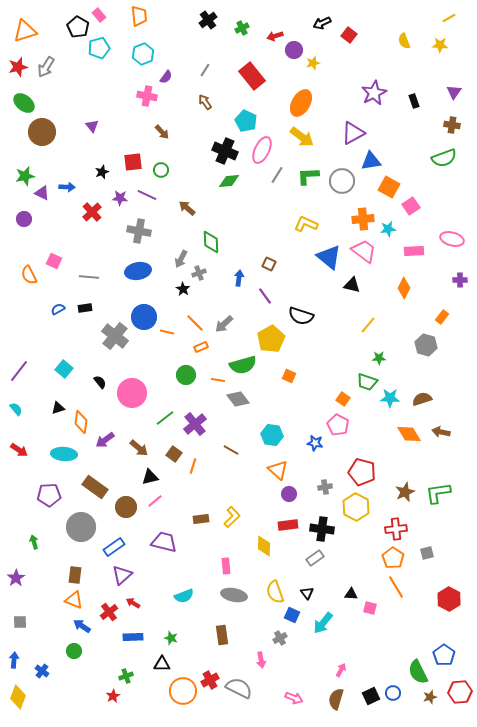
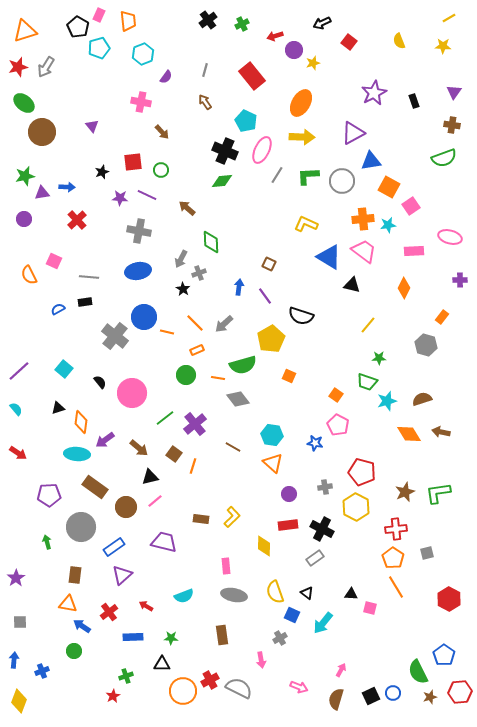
pink rectangle at (99, 15): rotated 64 degrees clockwise
orange trapezoid at (139, 16): moved 11 px left, 5 px down
green cross at (242, 28): moved 4 px up
red square at (349, 35): moved 7 px down
yellow semicircle at (404, 41): moved 5 px left
yellow star at (440, 45): moved 3 px right, 1 px down
gray line at (205, 70): rotated 16 degrees counterclockwise
pink cross at (147, 96): moved 6 px left, 6 px down
yellow arrow at (302, 137): rotated 35 degrees counterclockwise
green diamond at (229, 181): moved 7 px left
purple triangle at (42, 193): rotated 35 degrees counterclockwise
red cross at (92, 212): moved 15 px left, 8 px down
cyan star at (388, 229): moved 4 px up
pink ellipse at (452, 239): moved 2 px left, 2 px up
blue triangle at (329, 257): rotated 8 degrees counterclockwise
blue arrow at (239, 278): moved 9 px down
black rectangle at (85, 308): moved 6 px up
orange rectangle at (201, 347): moved 4 px left, 3 px down
purple line at (19, 371): rotated 10 degrees clockwise
orange line at (218, 380): moved 2 px up
cyan star at (390, 398): moved 3 px left, 3 px down; rotated 18 degrees counterclockwise
orange square at (343, 399): moved 7 px left, 4 px up
red arrow at (19, 450): moved 1 px left, 3 px down
brown line at (231, 450): moved 2 px right, 3 px up
cyan ellipse at (64, 454): moved 13 px right
orange triangle at (278, 470): moved 5 px left, 7 px up
brown rectangle at (201, 519): rotated 14 degrees clockwise
black cross at (322, 529): rotated 20 degrees clockwise
green arrow at (34, 542): moved 13 px right
black triangle at (307, 593): rotated 16 degrees counterclockwise
orange triangle at (74, 600): moved 6 px left, 4 px down; rotated 12 degrees counterclockwise
red arrow at (133, 603): moved 13 px right, 3 px down
green star at (171, 638): rotated 16 degrees counterclockwise
blue cross at (42, 671): rotated 32 degrees clockwise
yellow diamond at (18, 697): moved 1 px right, 4 px down
pink arrow at (294, 698): moved 5 px right, 11 px up
